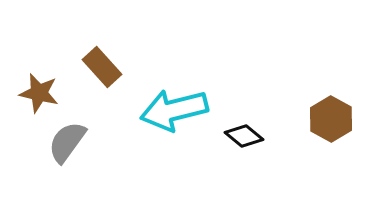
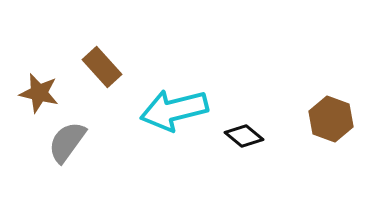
brown hexagon: rotated 9 degrees counterclockwise
